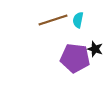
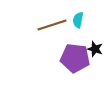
brown line: moved 1 px left, 5 px down
